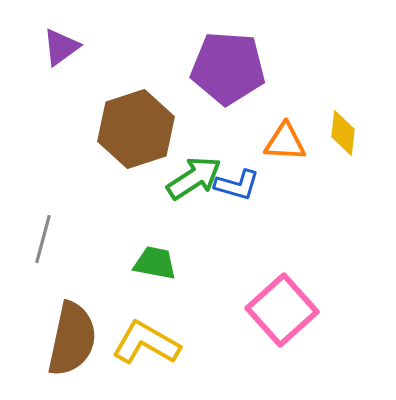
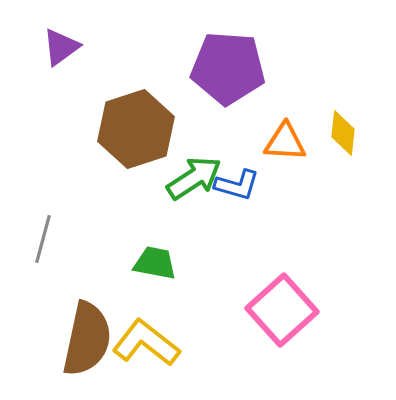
brown semicircle: moved 15 px right
yellow L-shape: rotated 8 degrees clockwise
